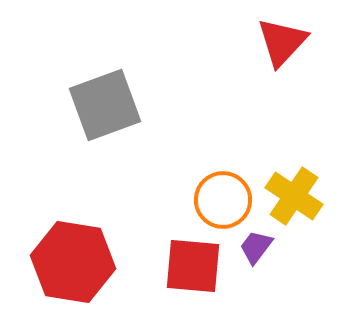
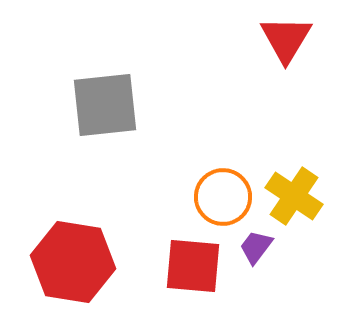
red triangle: moved 4 px right, 3 px up; rotated 12 degrees counterclockwise
gray square: rotated 14 degrees clockwise
orange circle: moved 3 px up
